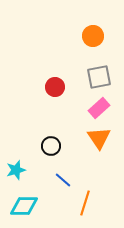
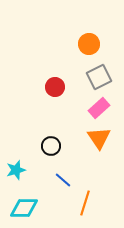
orange circle: moved 4 px left, 8 px down
gray square: rotated 15 degrees counterclockwise
cyan diamond: moved 2 px down
